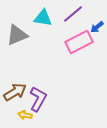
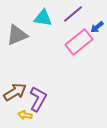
pink rectangle: rotated 12 degrees counterclockwise
